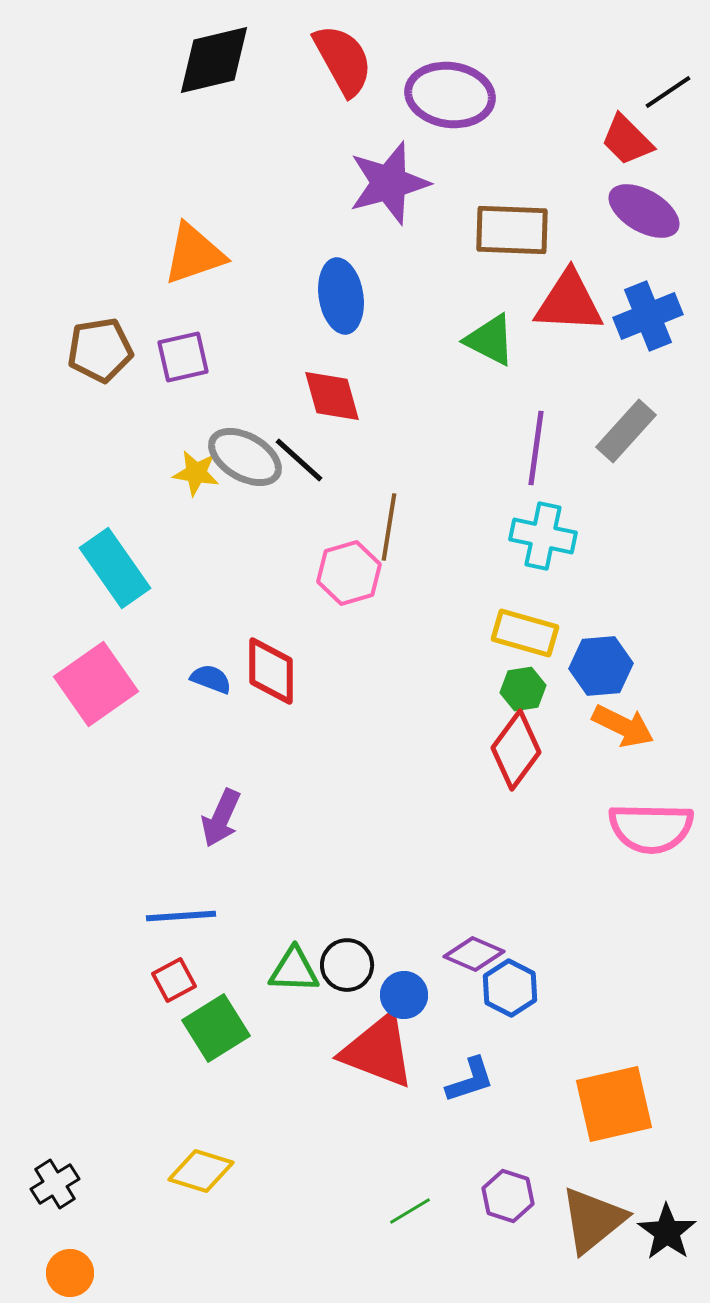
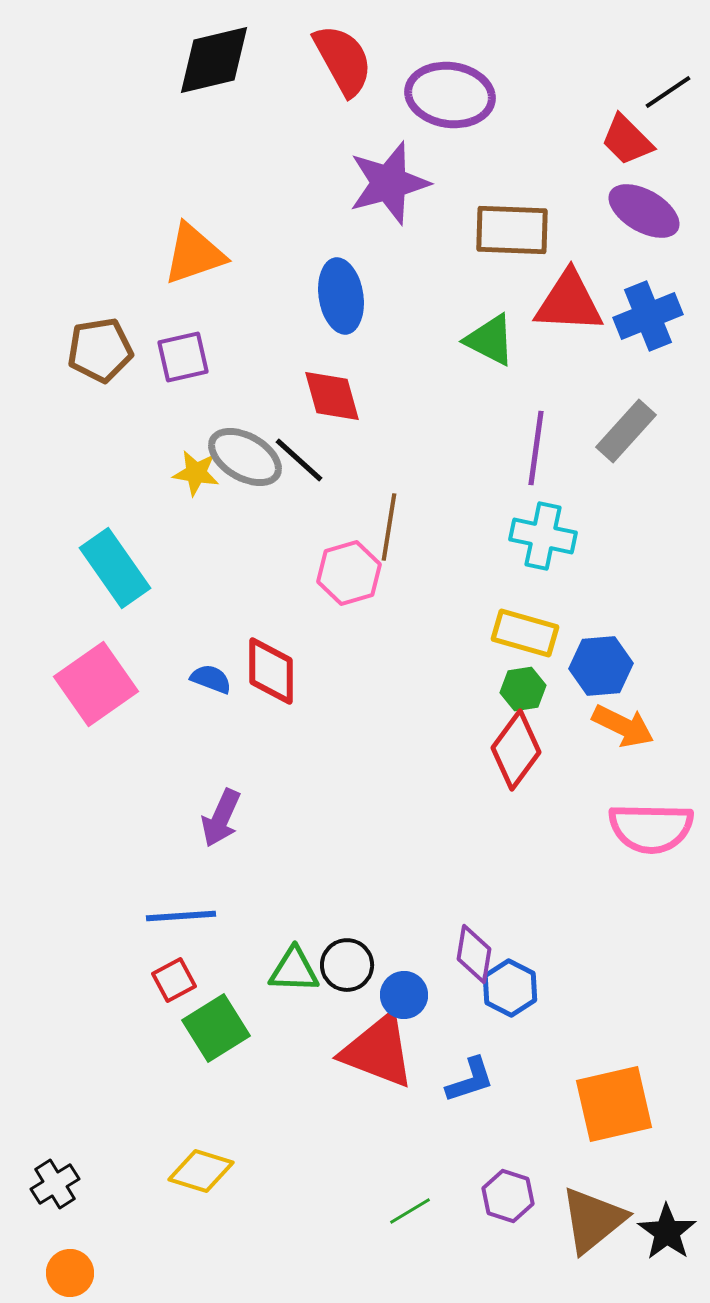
purple diamond at (474, 954): rotated 76 degrees clockwise
